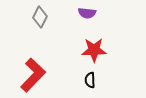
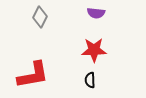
purple semicircle: moved 9 px right
red L-shape: rotated 36 degrees clockwise
